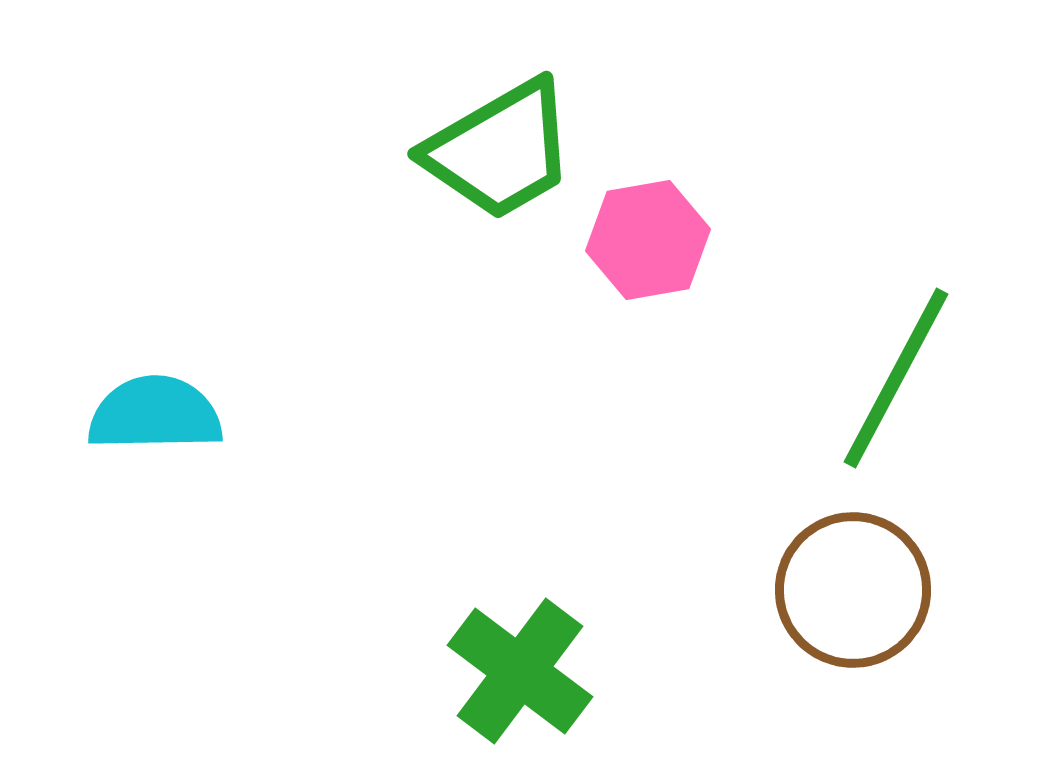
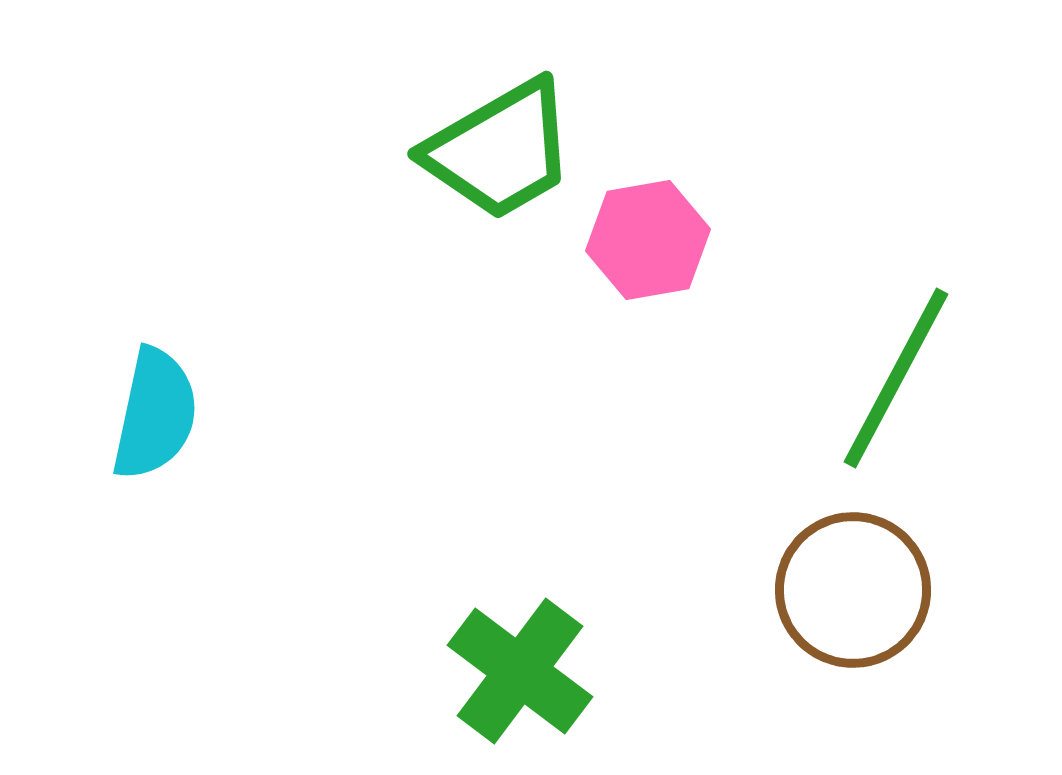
cyan semicircle: rotated 103 degrees clockwise
